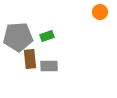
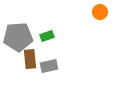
gray rectangle: rotated 12 degrees counterclockwise
